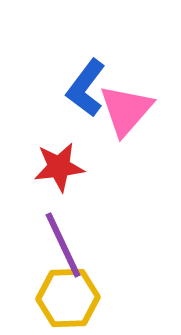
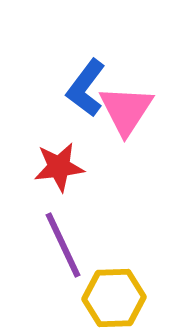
pink triangle: rotated 8 degrees counterclockwise
yellow hexagon: moved 46 px right
